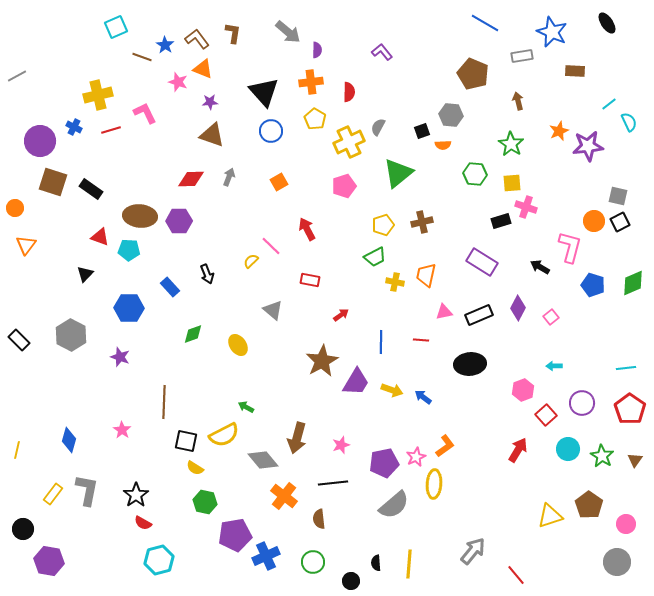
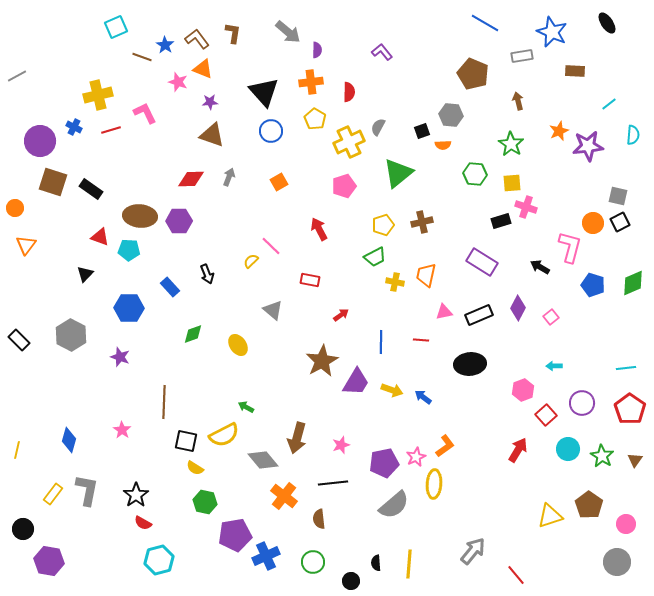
cyan semicircle at (629, 122): moved 4 px right, 13 px down; rotated 30 degrees clockwise
orange circle at (594, 221): moved 1 px left, 2 px down
red arrow at (307, 229): moved 12 px right
